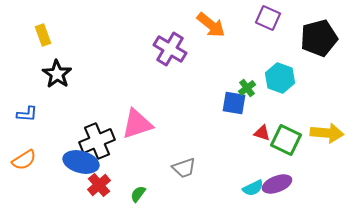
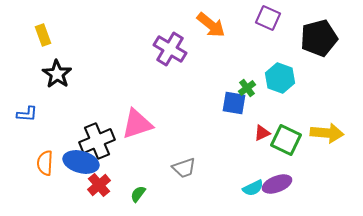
red triangle: rotated 42 degrees counterclockwise
orange semicircle: moved 21 px right, 3 px down; rotated 125 degrees clockwise
